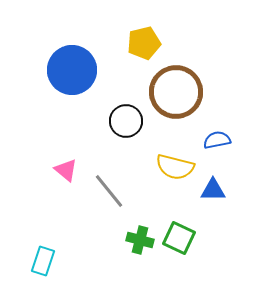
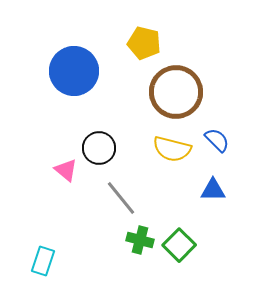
yellow pentagon: rotated 28 degrees clockwise
blue circle: moved 2 px right, 1 px down
black circle: moved 27 px left, 27 px down
blue semicircle: rotated 56 degrees clockwise
yellow semicircle: moved 3 px left, 18 px up
gray line: moved 12 px right, 7 px down
green square: moved 7 px down; rotated 20 degrees clockwise
